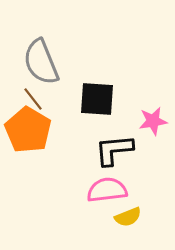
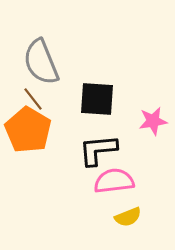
black L-shape: moved 16 px left
pink semicircle: moved 7 px right, 9 px up
